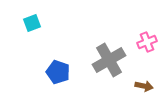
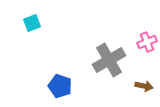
blue pentagon: moved 2 px right, 14 px down
